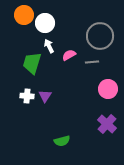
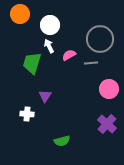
orange circle: moved 4 px left, 1 px up
white circle: moved 5 px right, 2 px down
gray circle: moved 3 px down
gray line: moved 1 px left, 1 px down
pink circle: moved 1 px right
white cross: moved 18 px down
